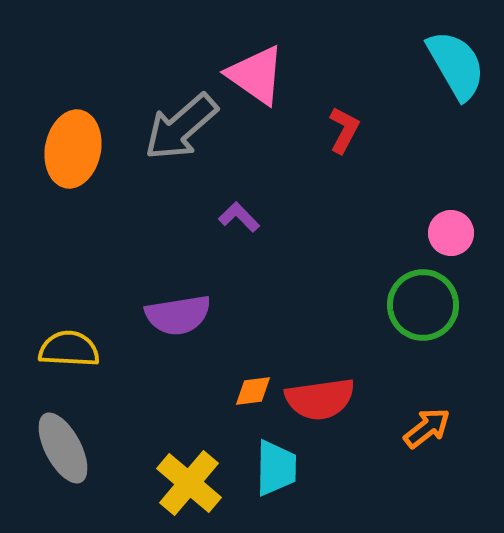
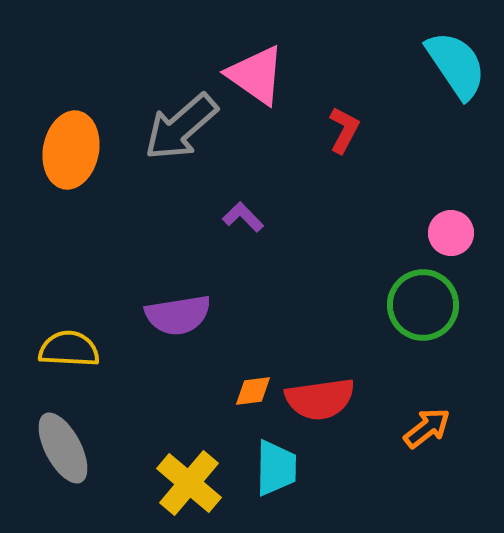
cyan semicircle: rotated 4 degrees counterclockwise
orange ellipse: moved 2 px left, 1 px down
purple L-shape: moved 4 px right
